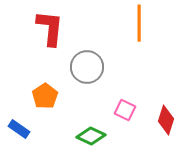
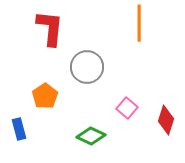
pink square: moved 2 px right, 2 px up; rotated 15 degrees clockwise
blue rectangle: rotated 40 degrees clockwise
